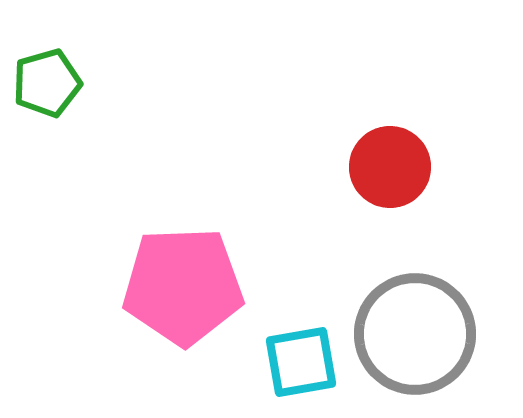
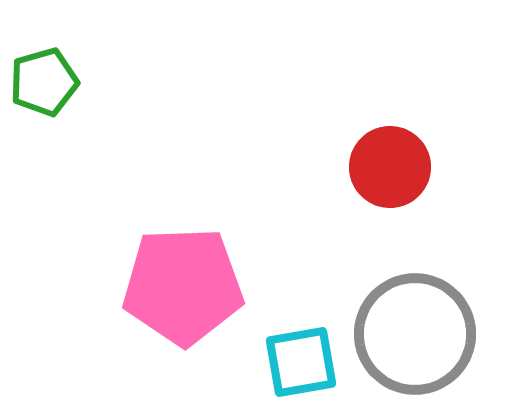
green pentagon: moved 3 px left, 1 px up
